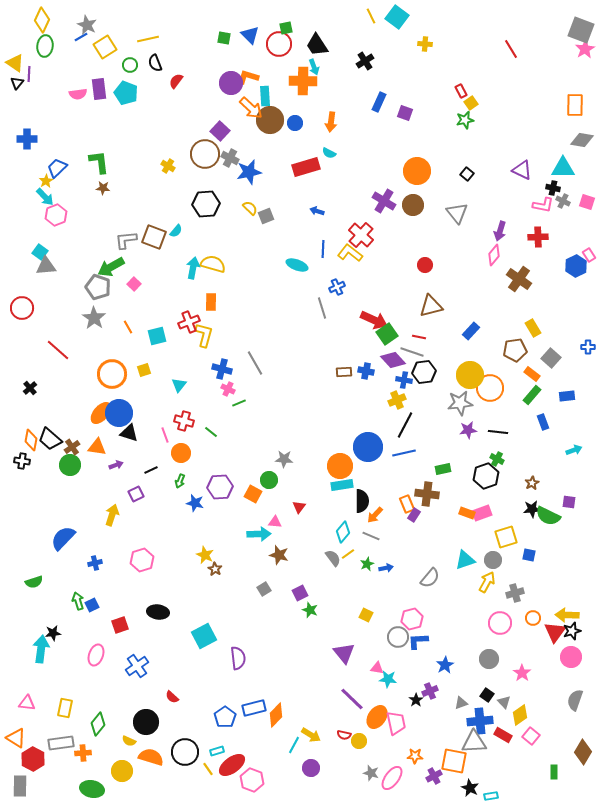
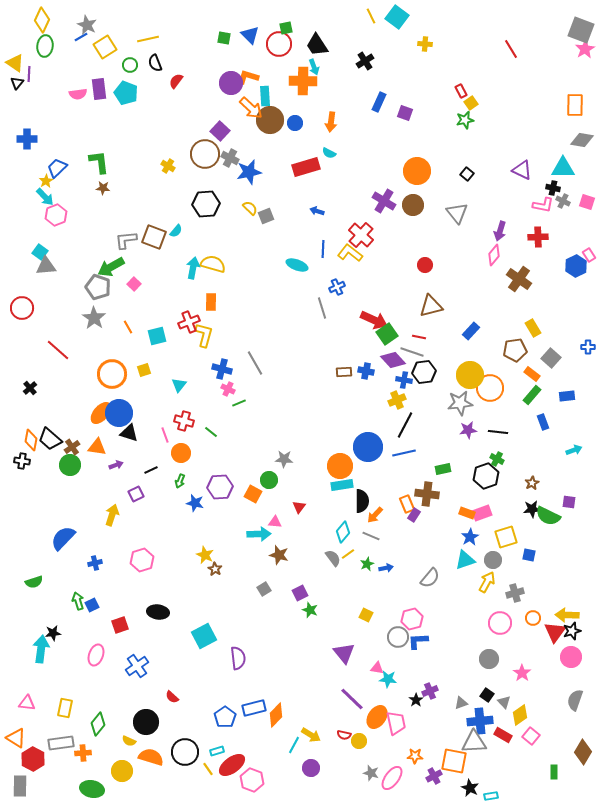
blue star at (445, 665): moved 25 px right, 128 px up
